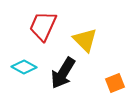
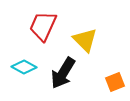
orange square: moved 1 px up
